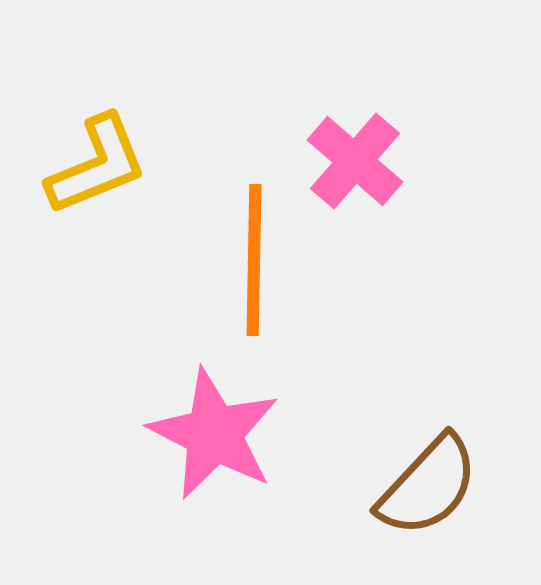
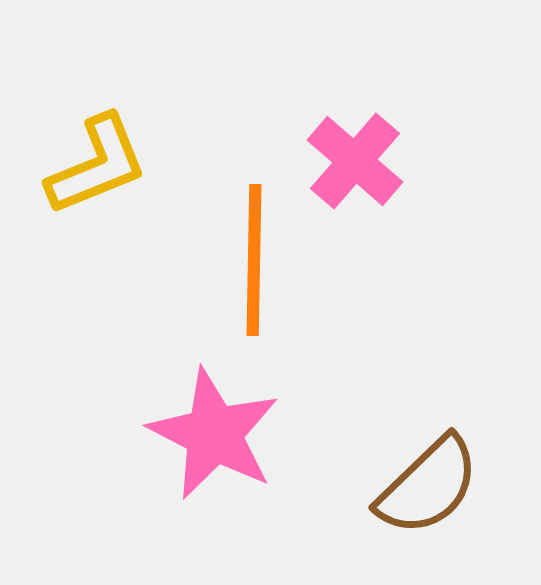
brown semicircle: rotated 3 degrees clockwise
